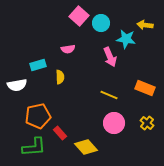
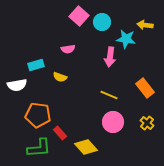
cyan circle: moved 1 px right, 1 px up
pink arrow: rotated 30 degrees clockwise
cyan rectangle: moved 2 px left
yellow semicircle: rotated 112 degrees clockwise
orange rectangle: rotated 30 degrees clockwise
orange pentagon: moved 1 px up; rotated 20 degrees clockwise
pink circle: moved 1 px left, 1 px up
green L-shape: moved 5 px right, 1 px down
